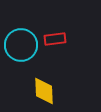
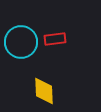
cyan circle: moved 3 px up
